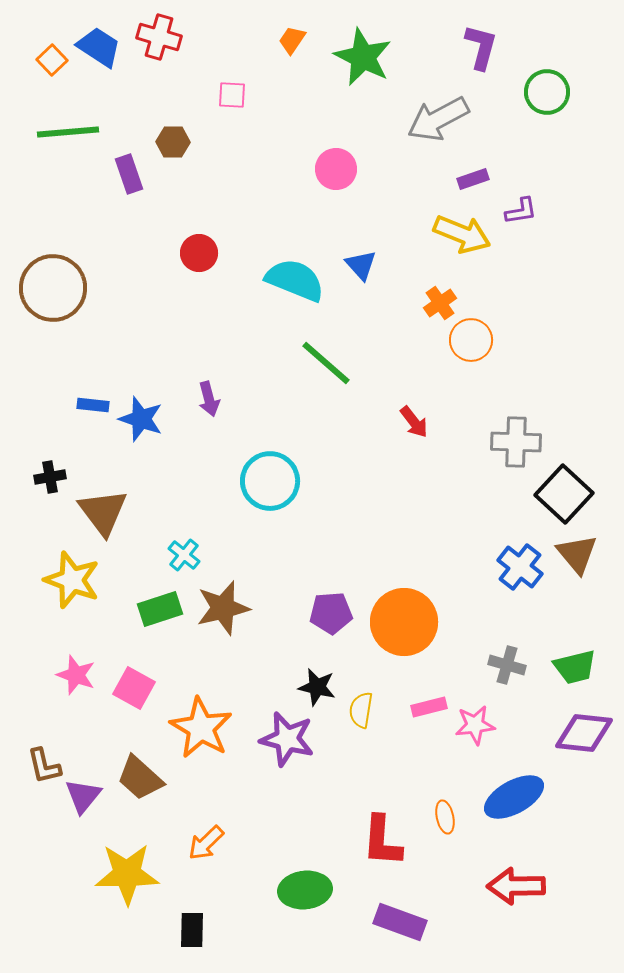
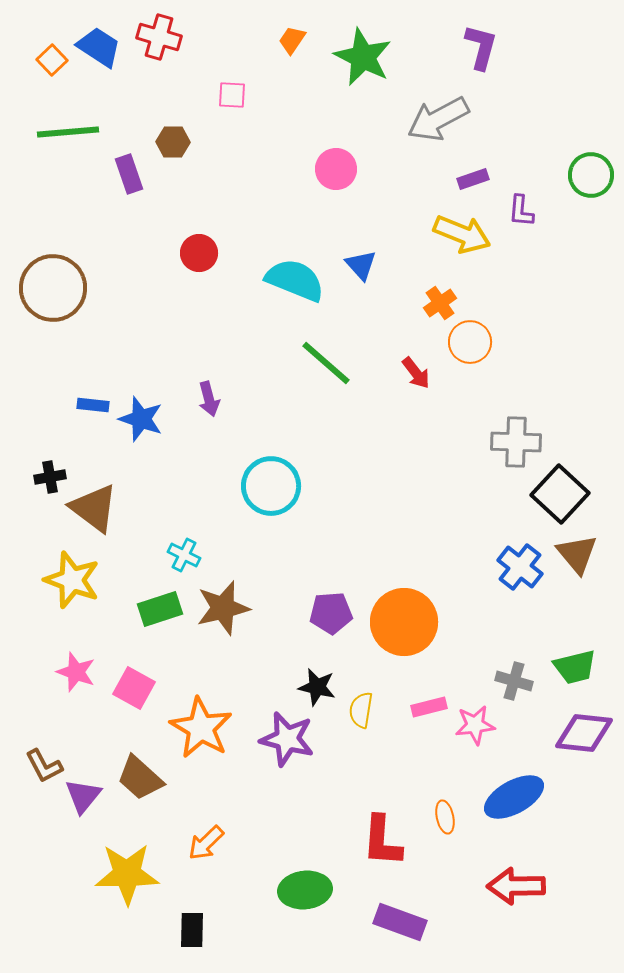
green circle at (547, 92): moved 44 px right, 83 px down
purple L-shape at (521, 211): rotated 104 degrees clockwise
orange circle at (471, 340): moved 1 px left, 2 px down
red arrow at (414, 422): moved 2 px right, 49 px up
cyan circle at (270, 481): moved 1 px right, 5 px down
black square at (564, 494): moved 4 px left
brown triangle at (103, 512): moved 9 px left, 4 px up; rotated 16 degrees counterclockwise
cyan cross at (184, 555): rotated 12 degrees counterclockwise
gray cross at (507, 665): moved 7 px right, 16 px down
pink star at (76, 675): moved 3 px up
brown L-shape at (44, 766): rotated 15 degrees counterclockwise
